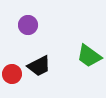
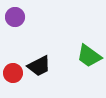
purple circle: moved 13 px left, 8 px up
red circle: moved 1 px right, 1 px up
